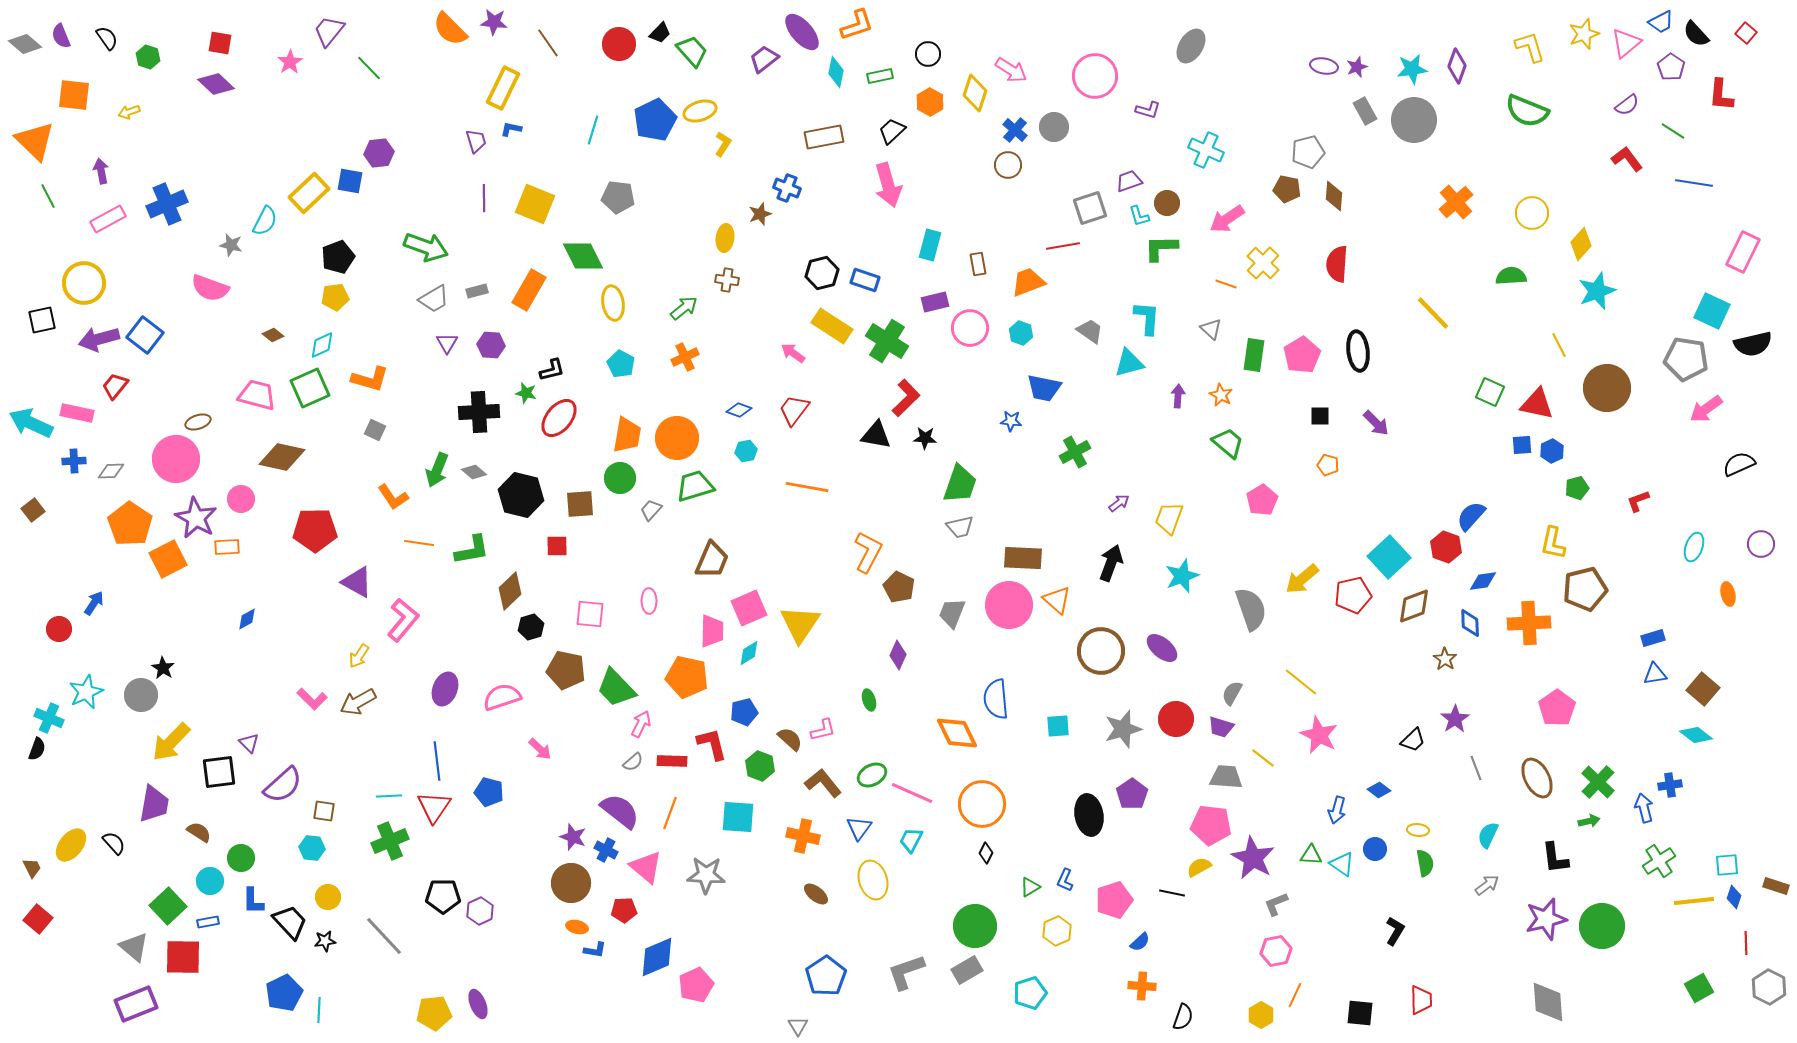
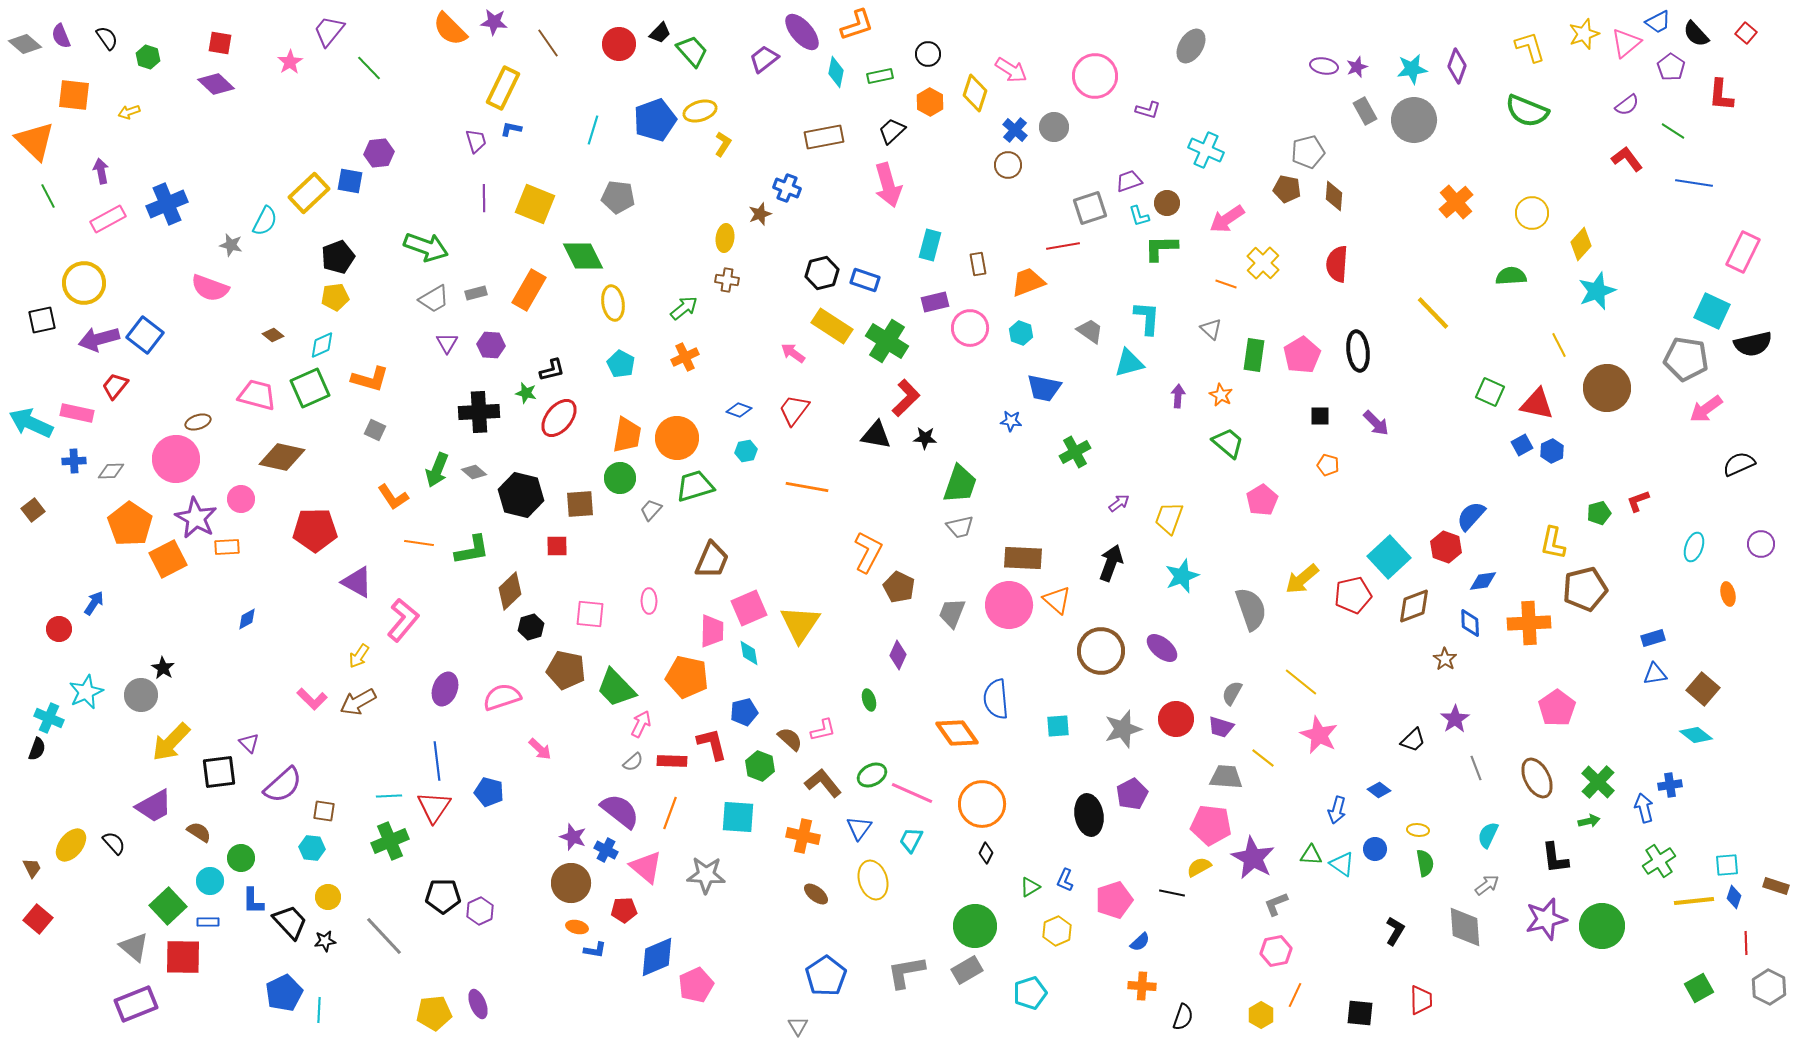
blue trapezoid at (1661, 22): moved 3 px left
blue pentagon at (655, 120): rotated 6 degrees clockwise
gray rectangle at (477, 291): moved 1 px left, 2 px down
blue square at (1522, 445): rotated 25 degrees counterclockwise
green pentagon at (1577, 488): moved 22 px right, 25 px down
cyan diamond at (749, 653): rotated 68 degrees counterclockwise
orange diamond at (957, 733): rotated 9 degrees counterclockwise
purple pentagon at (1132, 794): rotated 8 degrees clockwise
purple trapezoid at (154, 804): moved 2 px down; rotated 51 degrees clockwise
blue rectangle at (208, 922): rotated 10 degrees clockwise
gray L-shape at (906, 972): rotated 9 degrees clockwise
gray diamond at (1548, 1002): moved 83 px left, 75 px up
